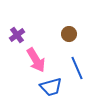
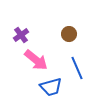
purple cross: moved 4 px right
pink arrow: rotated 20 degrees counterclockwise
